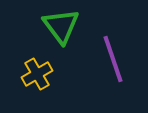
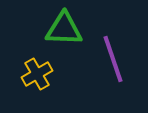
green triangle: moved 3 px right, 3 px down; rotated 51 degrees counterclockwise
